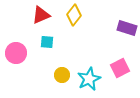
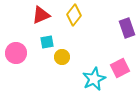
purple rectangle: rotated 54 degrees clockwise
cyan square: rotated 16 degrees counterclockwise
yellow circle: moved 18 px up
cyan star: moved 5 px right
